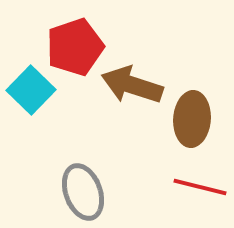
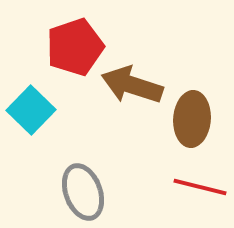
cyan square: moved 20 px down
